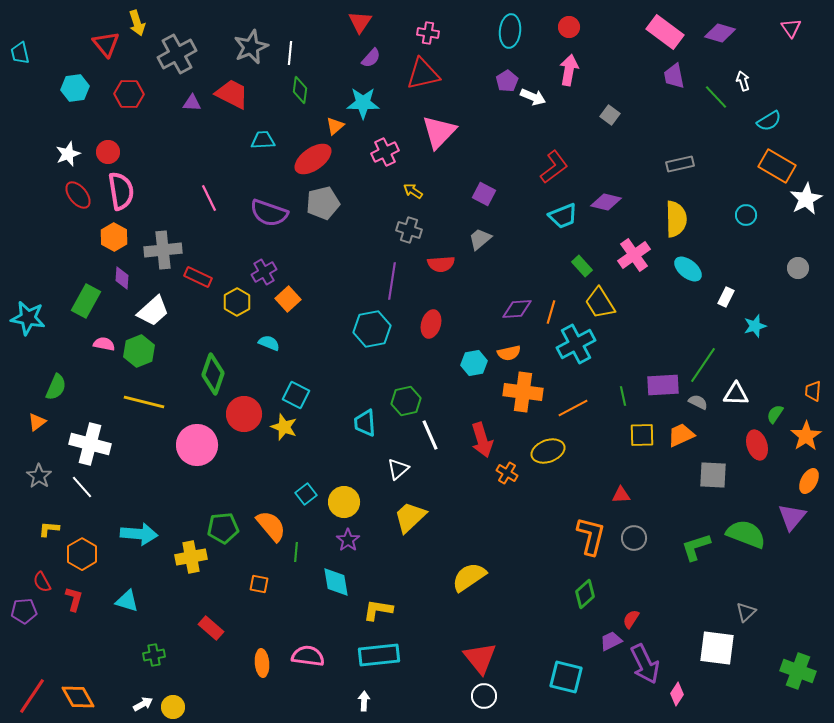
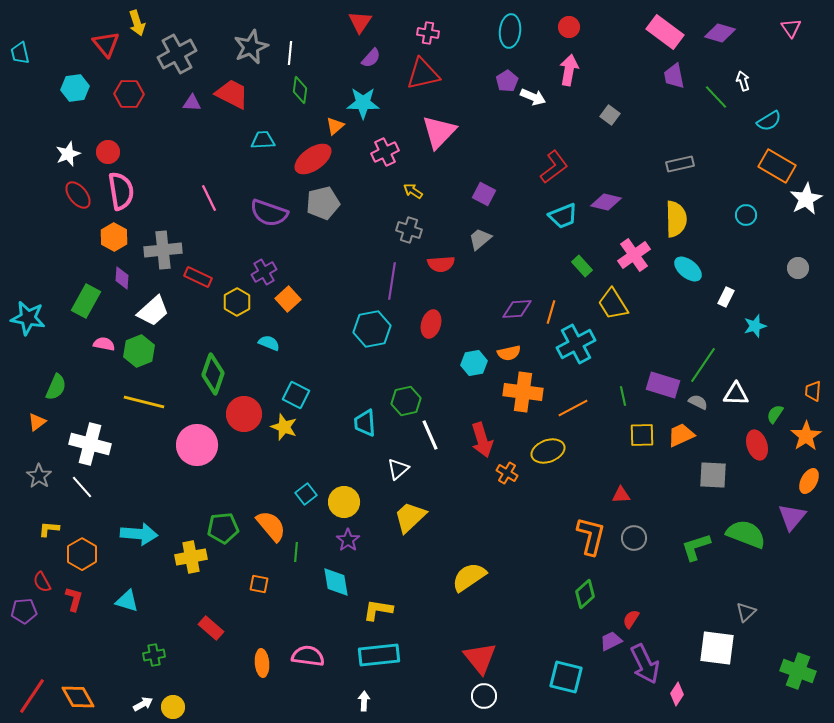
yellow trapezoid at (600, 303): moved 13 px right, 1 px down
purple rectangle at (663, 385): rotated 20 degrees clockwise
